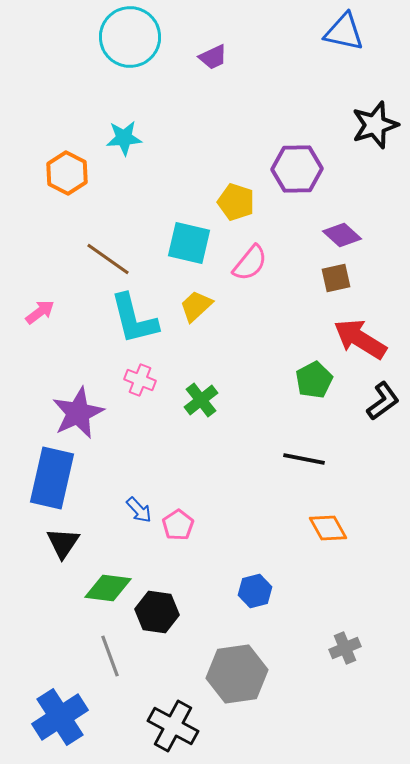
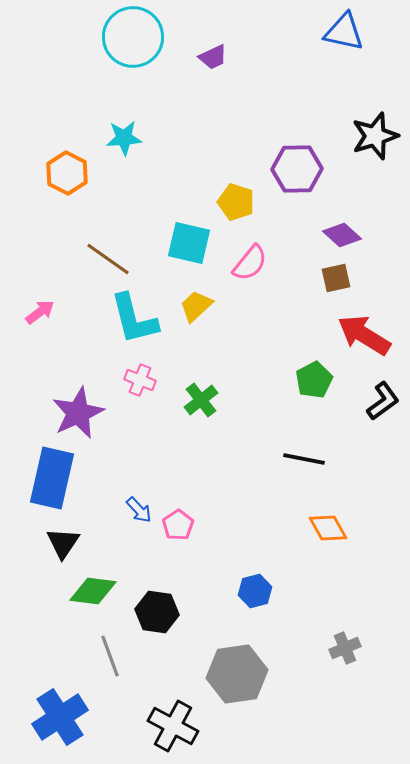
cyan circle: moved 3 px right
black star: moved 11 px down
red arrow: moved 4 px right, 4 px up
green diamond: moved 15 px left, 3 px down
